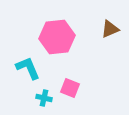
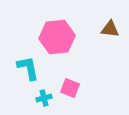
brown triangle: rotated 30 degrees clockwise
cyan L-shape: rotated 12 degrees clockwise
cyan cross: rotated 28 degrees counterclockwise
